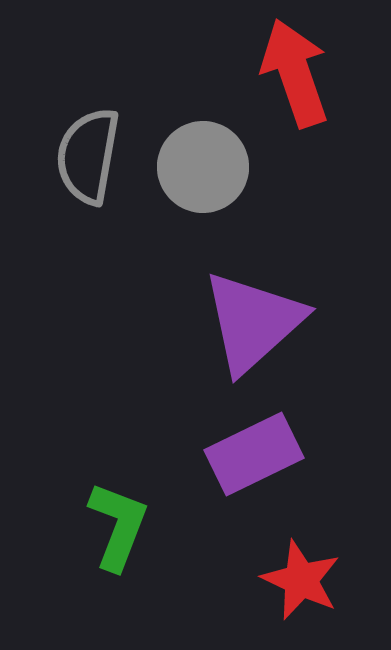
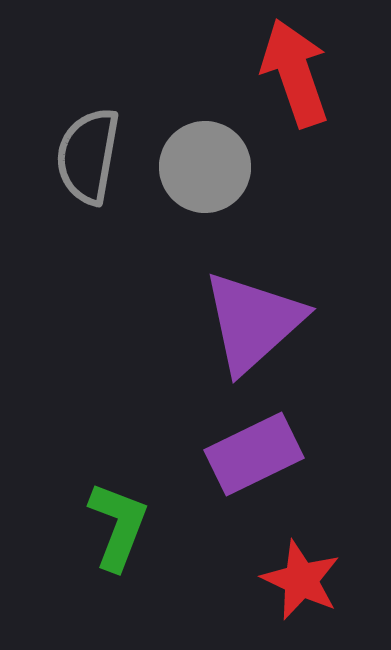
gray circle: moved 2 px right
